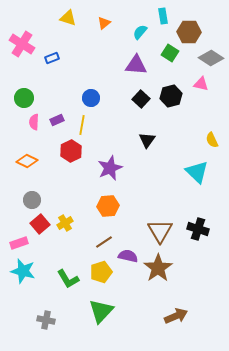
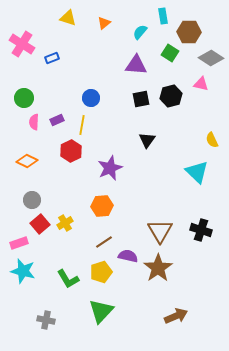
black square: rotated 36 degrees clockwise
orange hexagon: moved 6 px left
black cross: moved 3 px right, 1 px down
